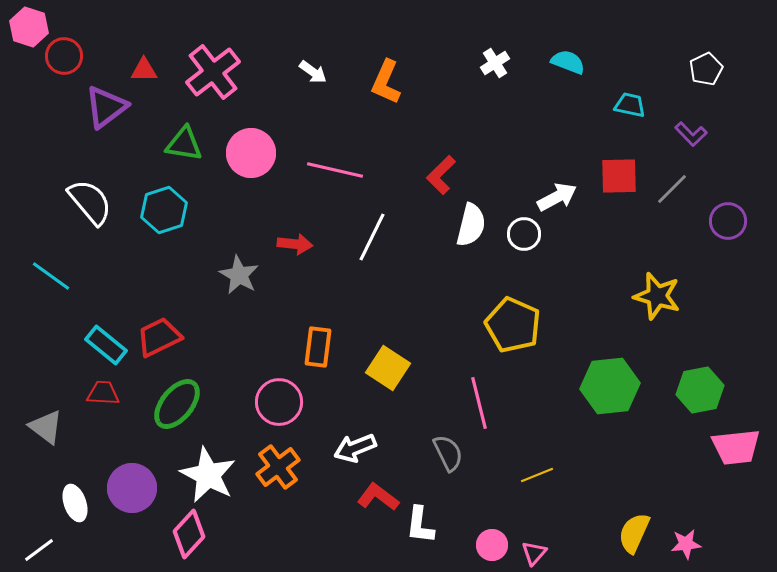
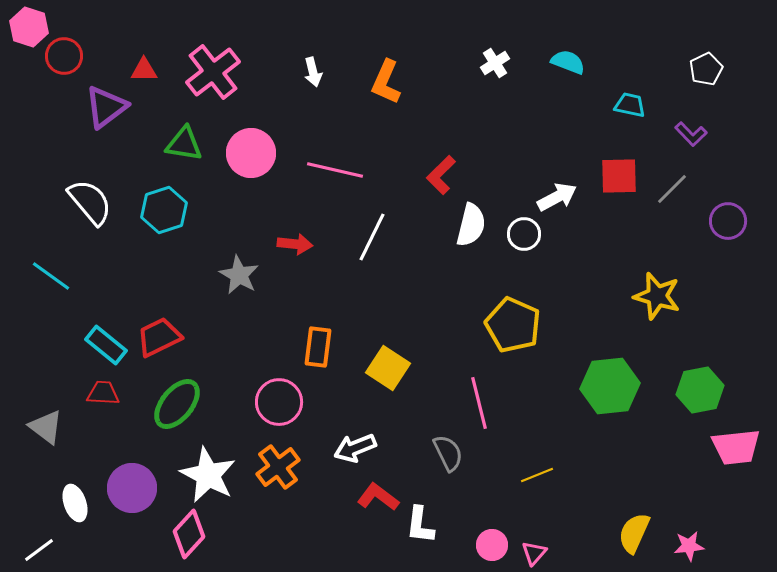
white arrow at (313, 72): rotated 40 degrees clockwise
pink star at (686, 544): moved 3 px right, 2 px down
